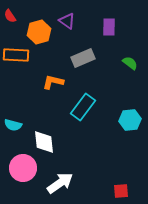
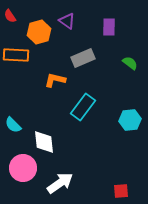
orange L-shape: moved 2 px right, 2 px up
cyan semicircle: rotated 30 degrees clockwise
